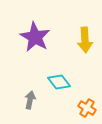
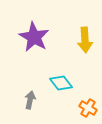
purple star: moved 1 px left
cyan diamond: moved 2 px right, 1 px down
orange cross: moved 1 px right
